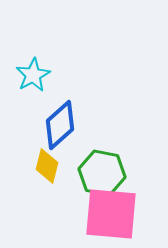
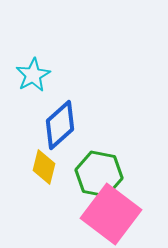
yellow diamond: moved 3 px left, 1 px down
green hexagon: moved 3 px left, 1 px down
pink square: rotated 32 degrees clockwise
